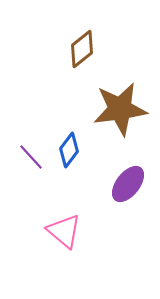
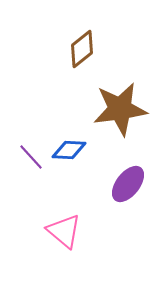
blue diamond: rotated 56 degrees clockwise
